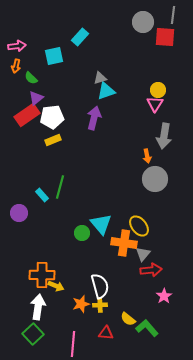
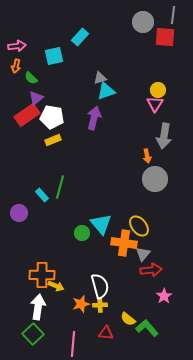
white pentagon at (52, 117): rotated 15 degrees clockwise
